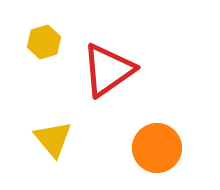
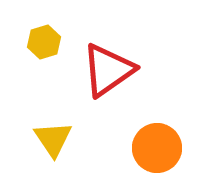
yellow triangle: rotated 6 degrees clockwise
